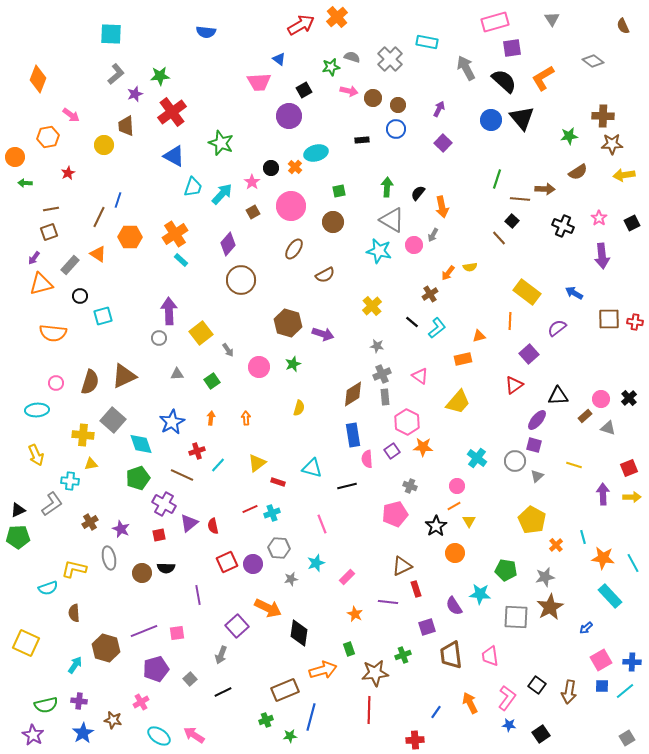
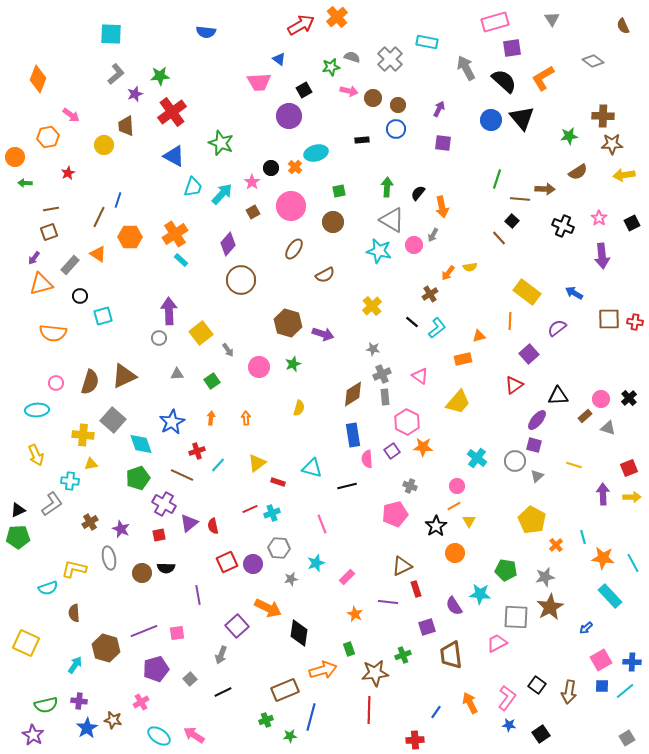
purple square at (443, 143): rotated 36 degrees counterclockwise
gray star at (377, 346): moved 4 px left, 3 px down
pink trapezoid at (490, 656): moved 7 px right, 13 px up; rotated 70 degrees clockwise
blue star at (83, 733): moved 4 px right, 5 px up
